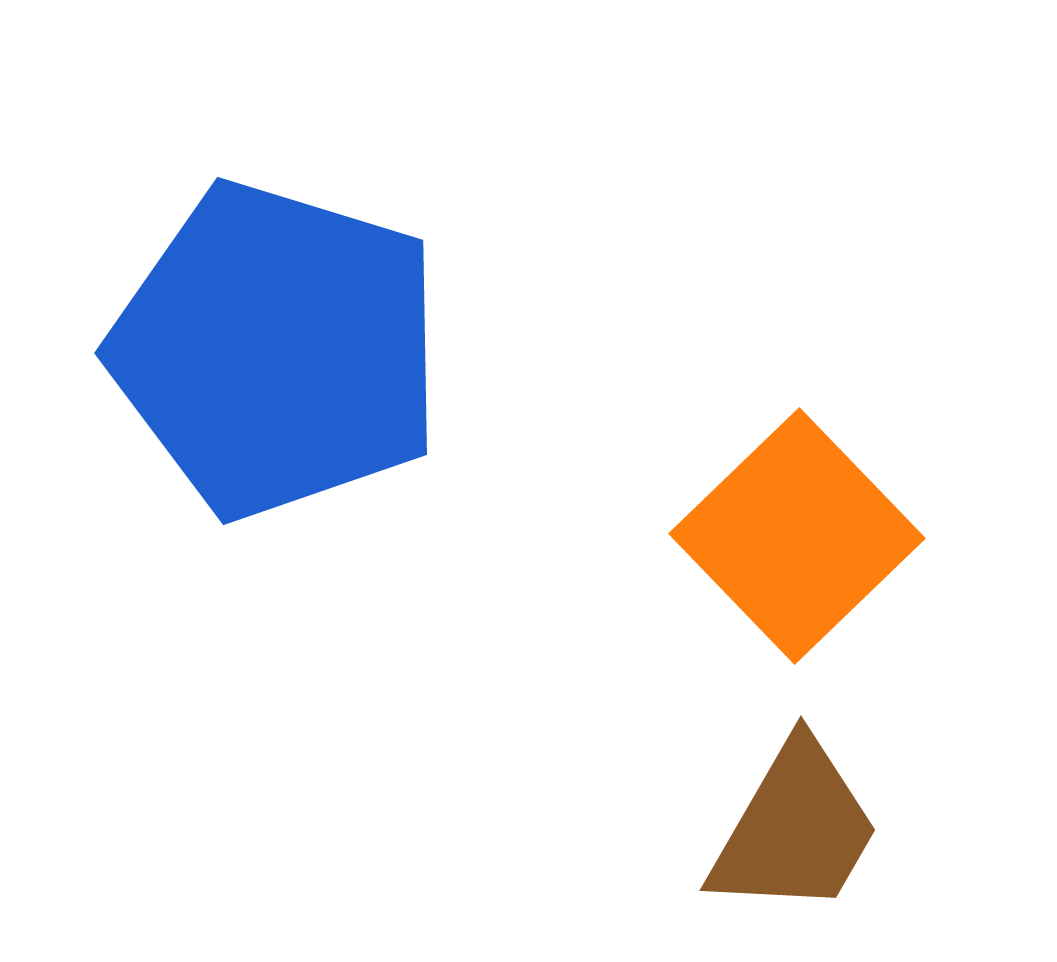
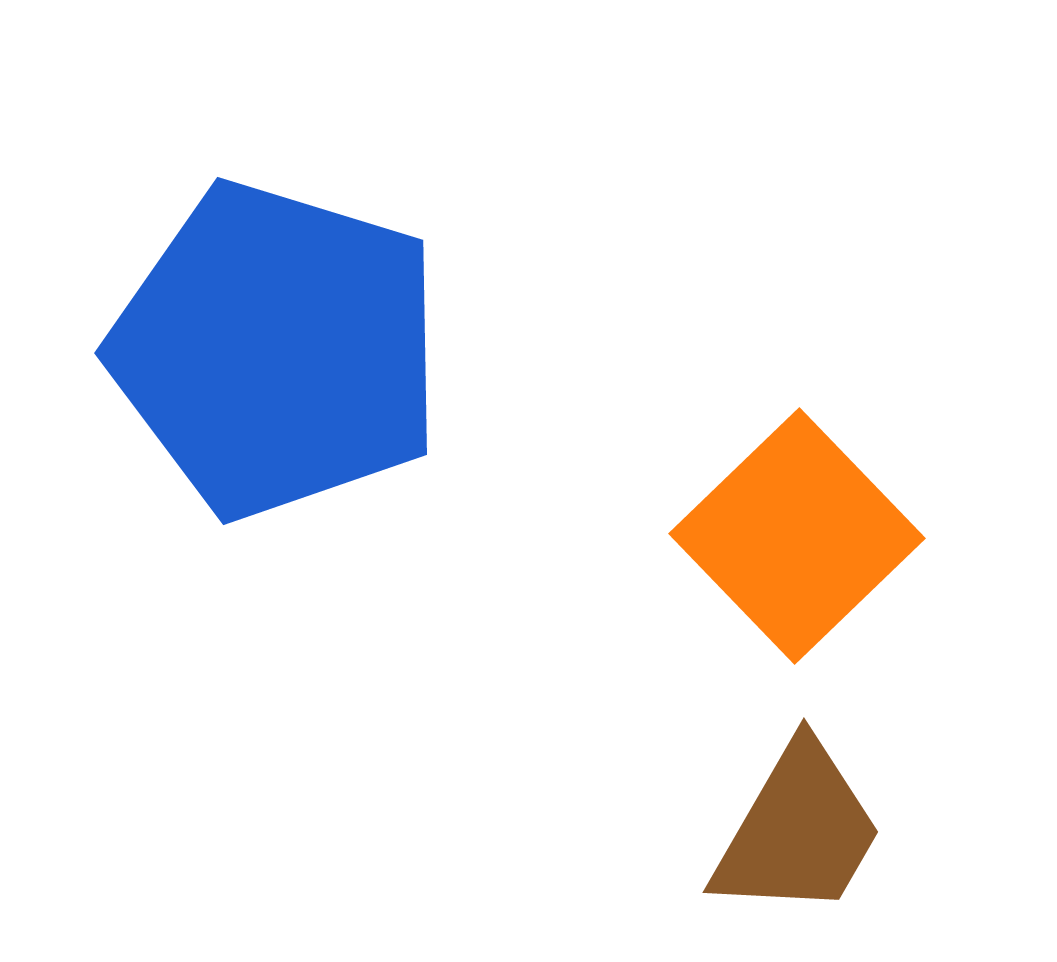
brown trapezoid: moved 3 px right, 2 px down
